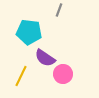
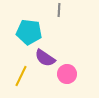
gray line: rotated 16 degrees counterclockwise
pink circle: moved 4 px right
